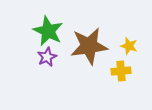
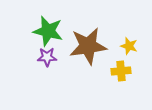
green star: rotated 12 degrees counterclockwise
brown star: moved 1 px left
purple star: rotated 24 degrees clockwise
